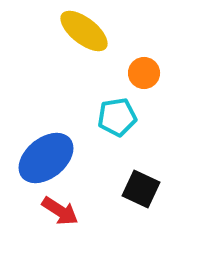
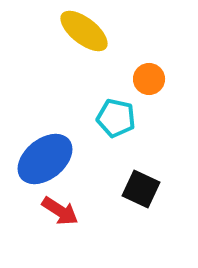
orange circle: moved 5 px right, 6 px down
cyan pentagon: moved 1 px left, 1 px down; rotated 21 degrees clockwise
blue ellipse: moved 1 px left, 1 px down
